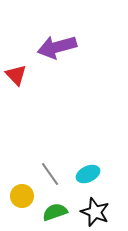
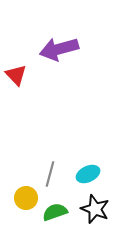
purple arrow: moved 2 px right, 2 px down
gray line: rotated 50 degrees clockwise
yellow circle: moved 4 px right, 2 px down
black star: moved 3 px up
